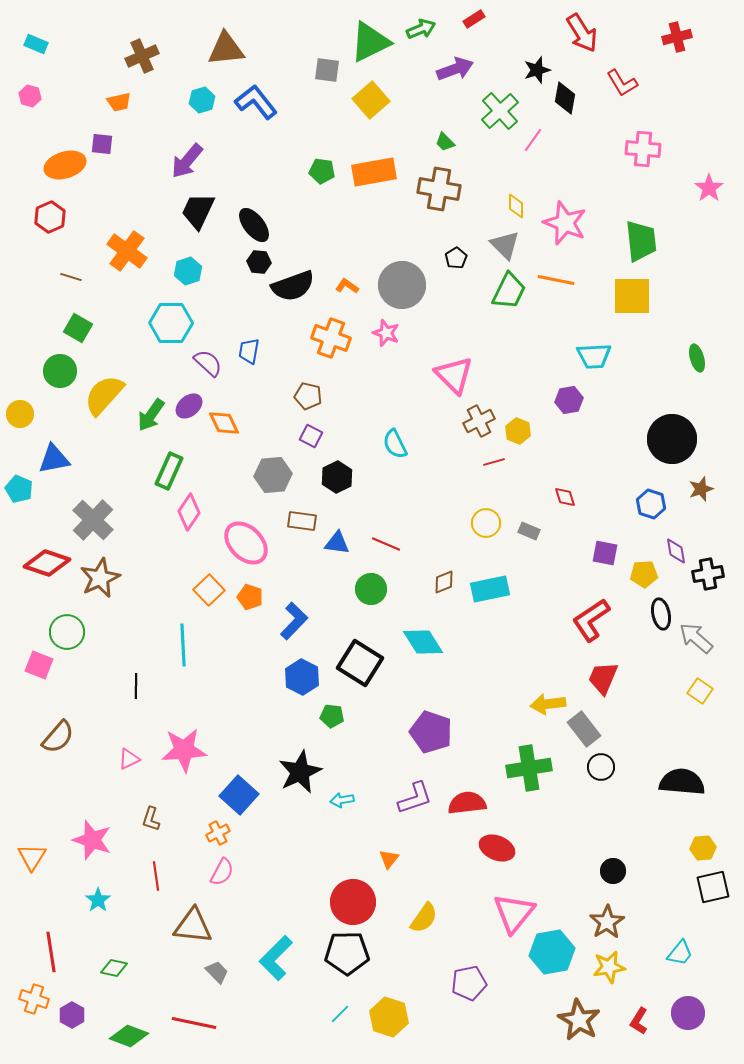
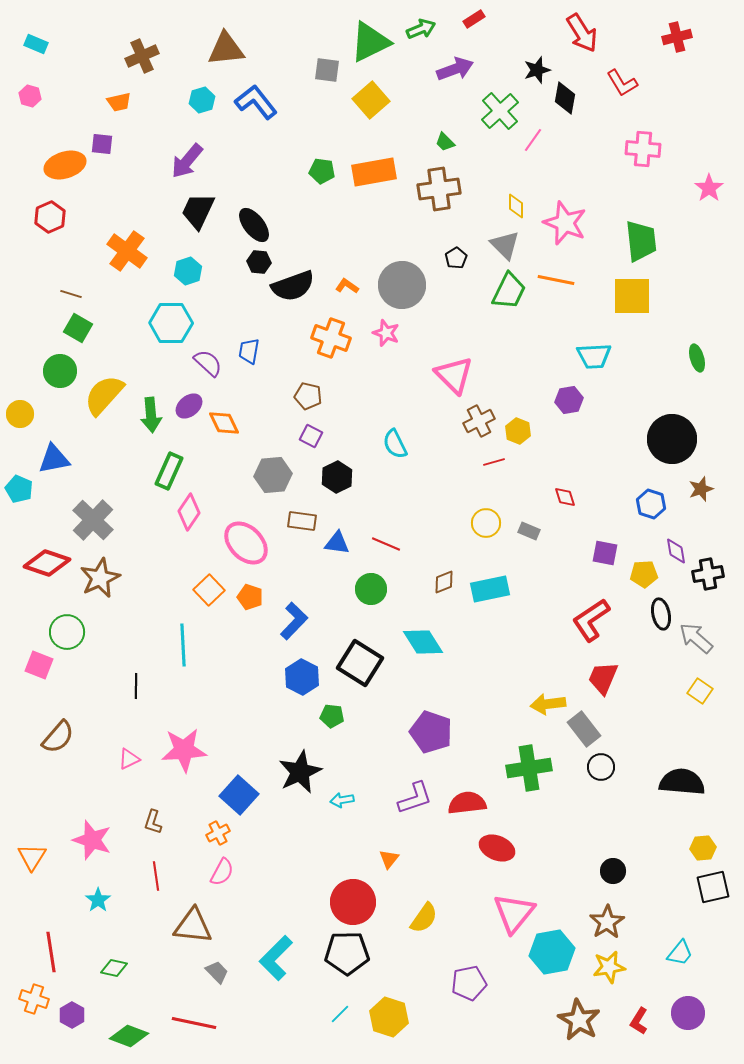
brown cross at (439, 189): rotated 18 degrees counterclockwise
brown line at (71, 277): moved 17 px down
green arrow at (151, 415): rotated 40 degrees counterclockwise
brown L-shape at (151, 819): moved 2 px right, 3 px down
